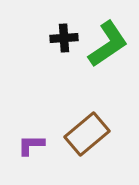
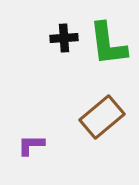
green L-shape: rotated 117 degrees clockwise
brown rectangle: moved 15 px right, 17 px up
